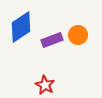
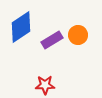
purple rectangle: rotated 10 degrees counterclockwise
red star: rotated 30 degrees counterclockwise
